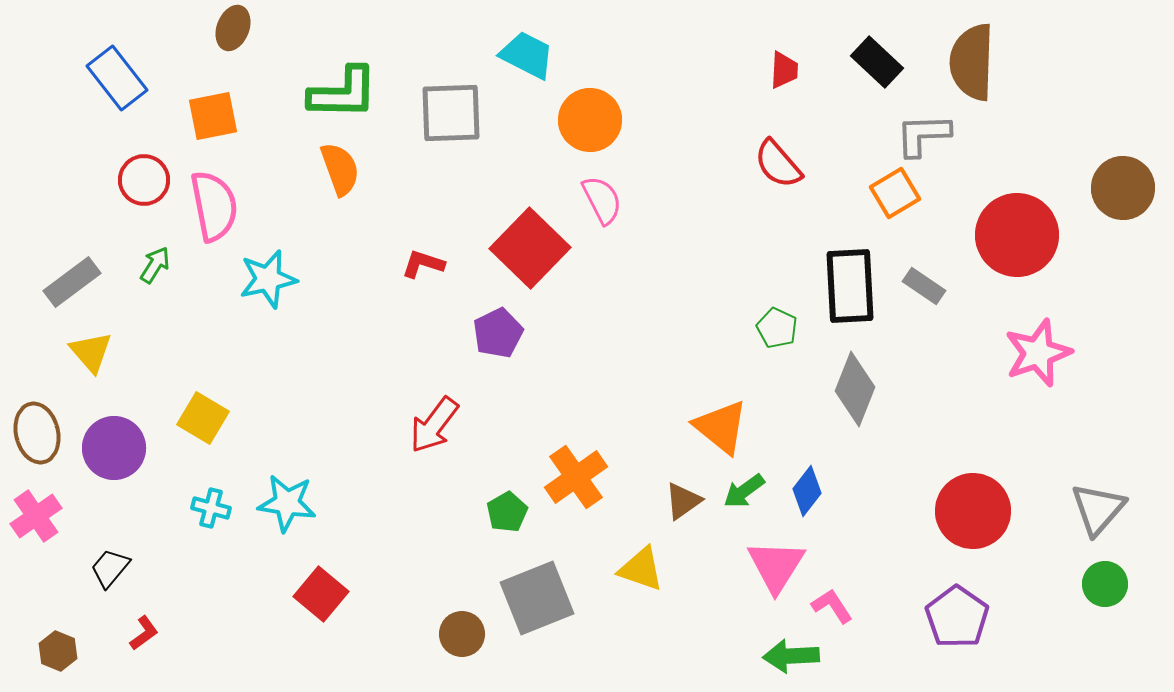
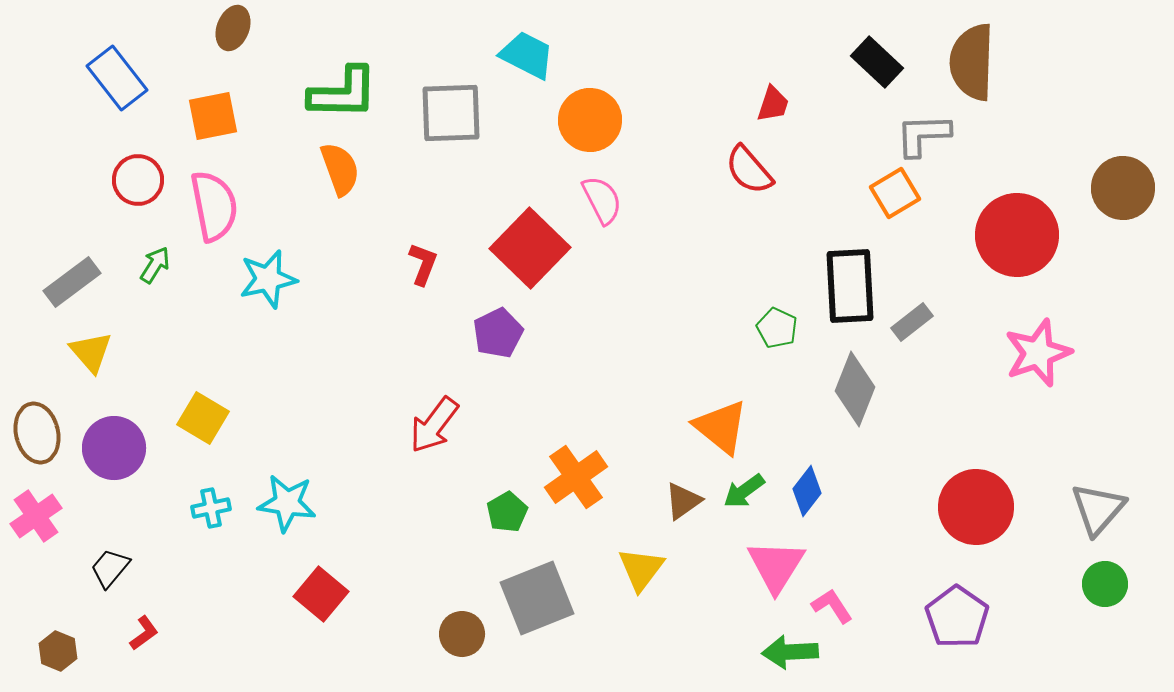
red trapezoid at (784, 70): moved 11 px left, 34 px down; rotated 15 degrees clockwise
red semicircle at (778, 164): moved 29 px left, 6 px down
red circle at (144, 180): moved 6 px left
red L-shape at (423, 264): rotated 93 degrees clockwise
gray rectangle at (924, 286): moved 12 px left, 36 px down; rotated 72 degrees counterclockwise
cyan cross at (211, 508): rotated 27 degrees counterclockwise
red circle at (973, 511): moved 3 px right, 4 px up
yellow triangle at (641, 569): rotated 48 degrees clockwise
green arrow at (791, 656): moved 1 px left, 4 px up
